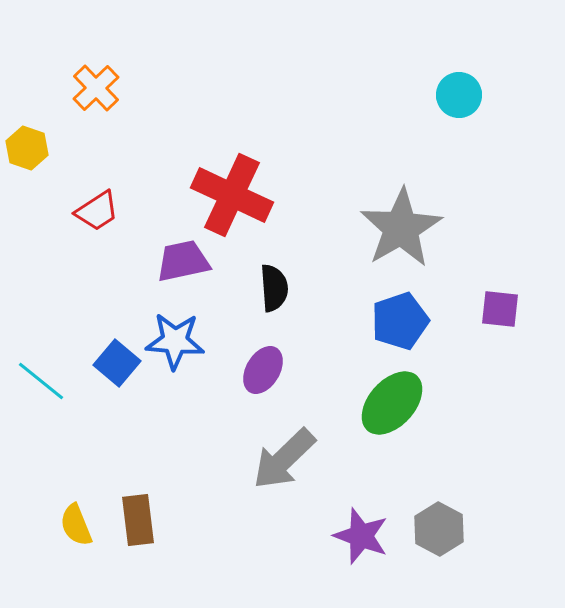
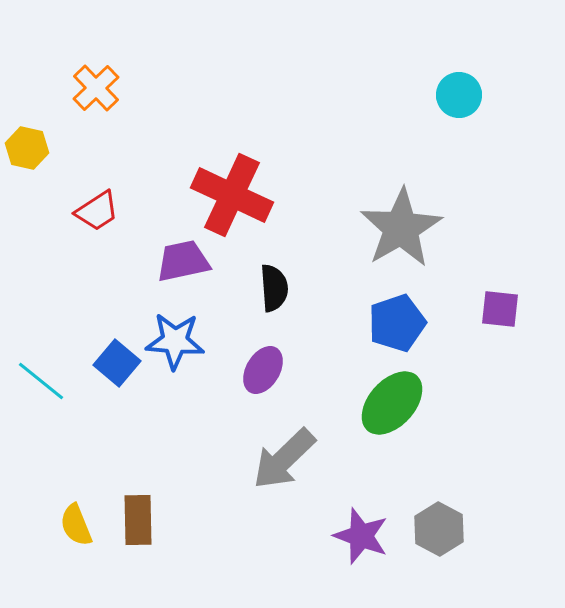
yellow hexagon: rotated 6 degrees counterclockwise
blue pentagon: moved 3 px left, 2 px down
brown rectangle: rotated 6 degrees clockwise
